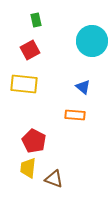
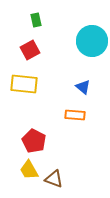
yellow trapezoid: moved 1 px right, 2 px down; rotated 35 degrees counterclockwise
